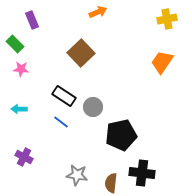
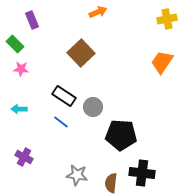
black pentagon: rotated 16 degrees clockwise
